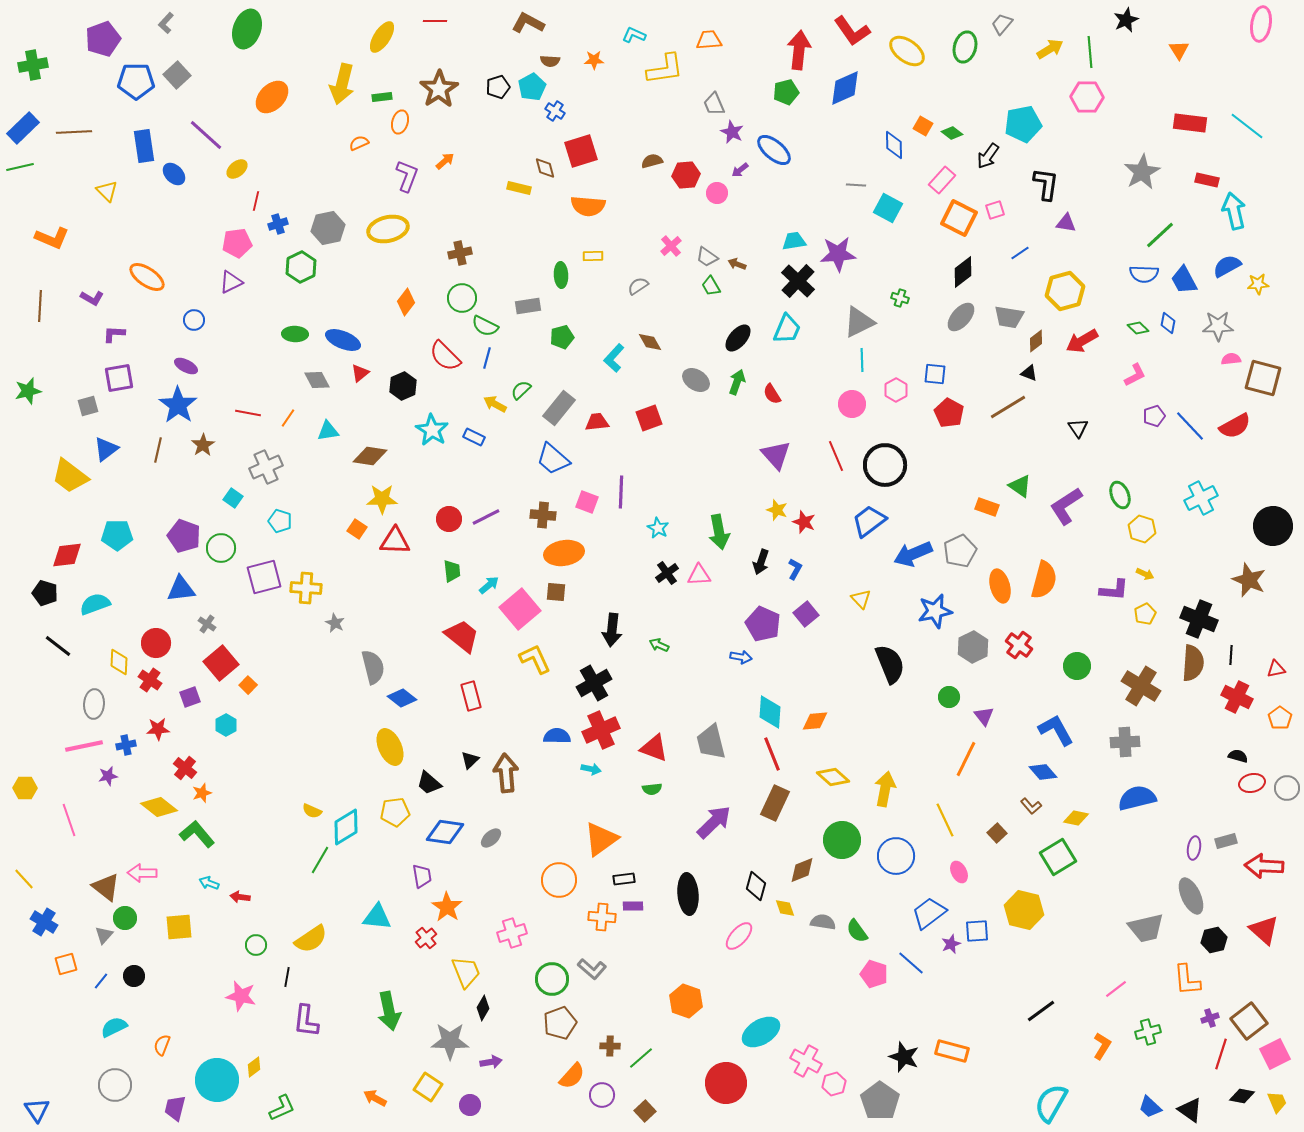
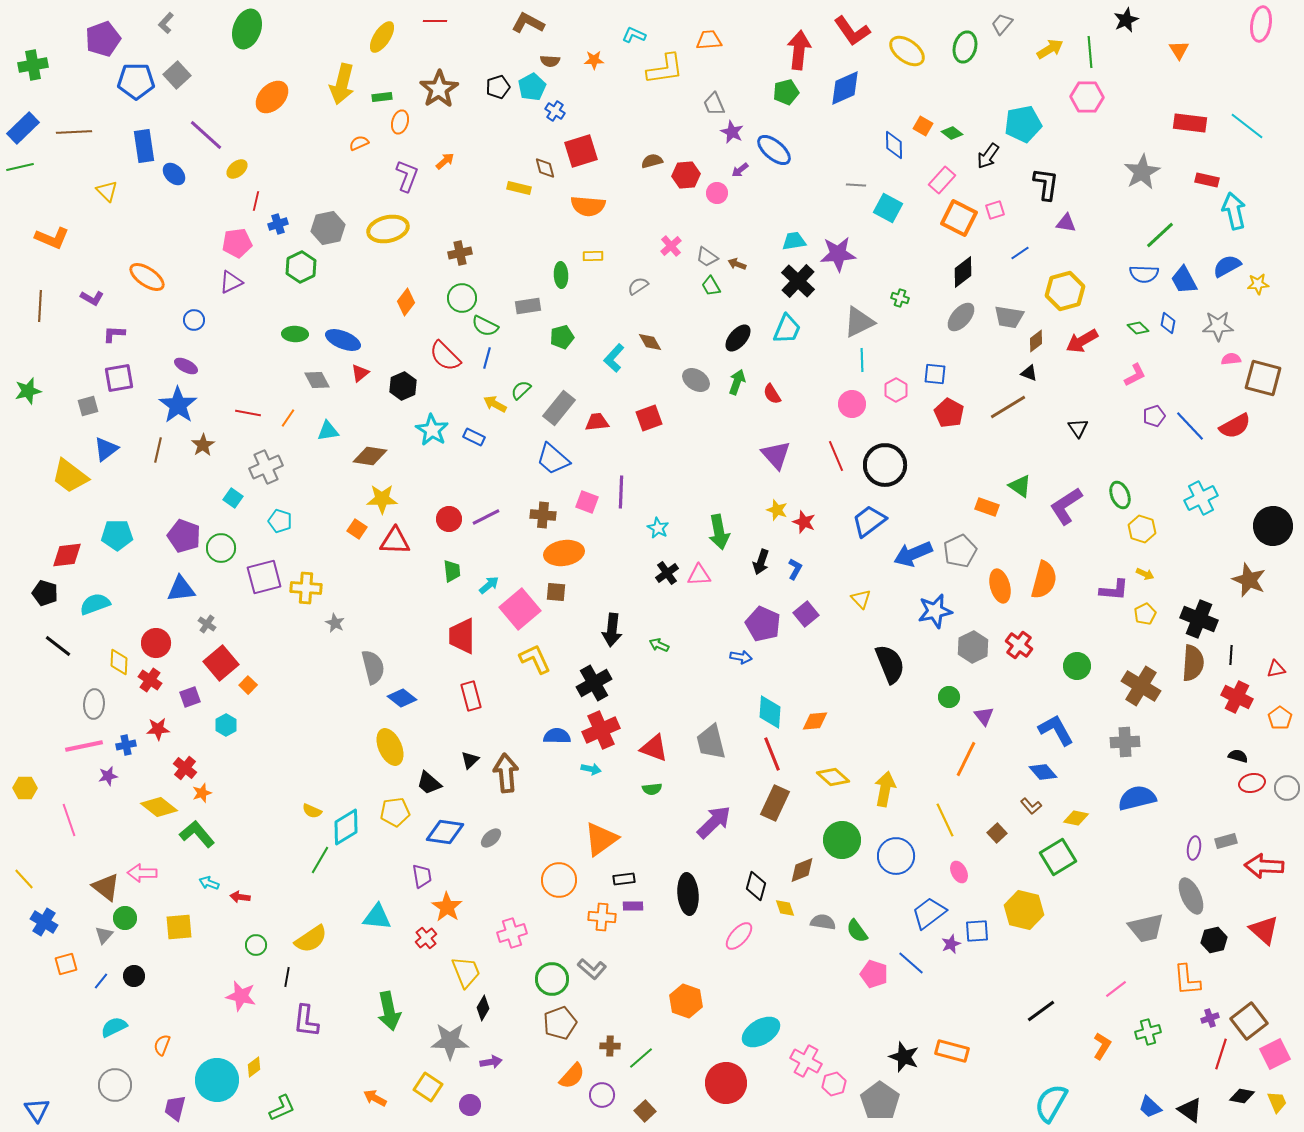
red trapezoid at (462, 636): rotated 129 degrees counterclockwise
